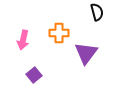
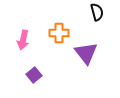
purple triangle: rotated 15 degrees counterclockwise
